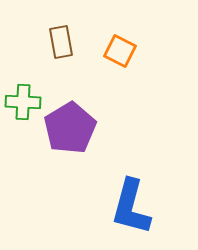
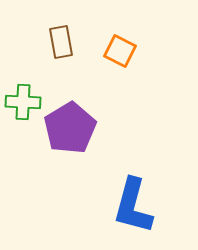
blue L-shape: moved 2 px right, 1 px up
